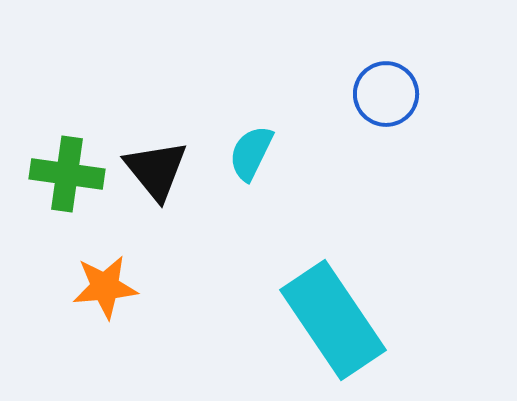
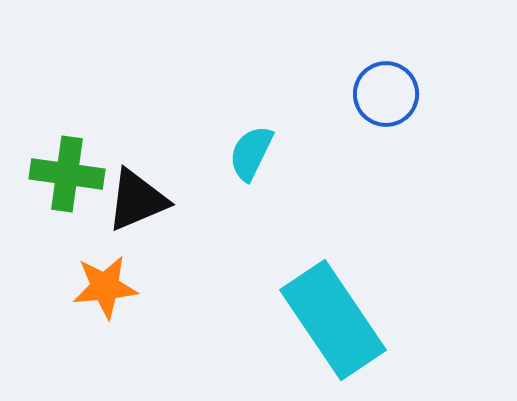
black triangle: moved 19 px left, 30 px down; rotated 46 degrees clockwise
